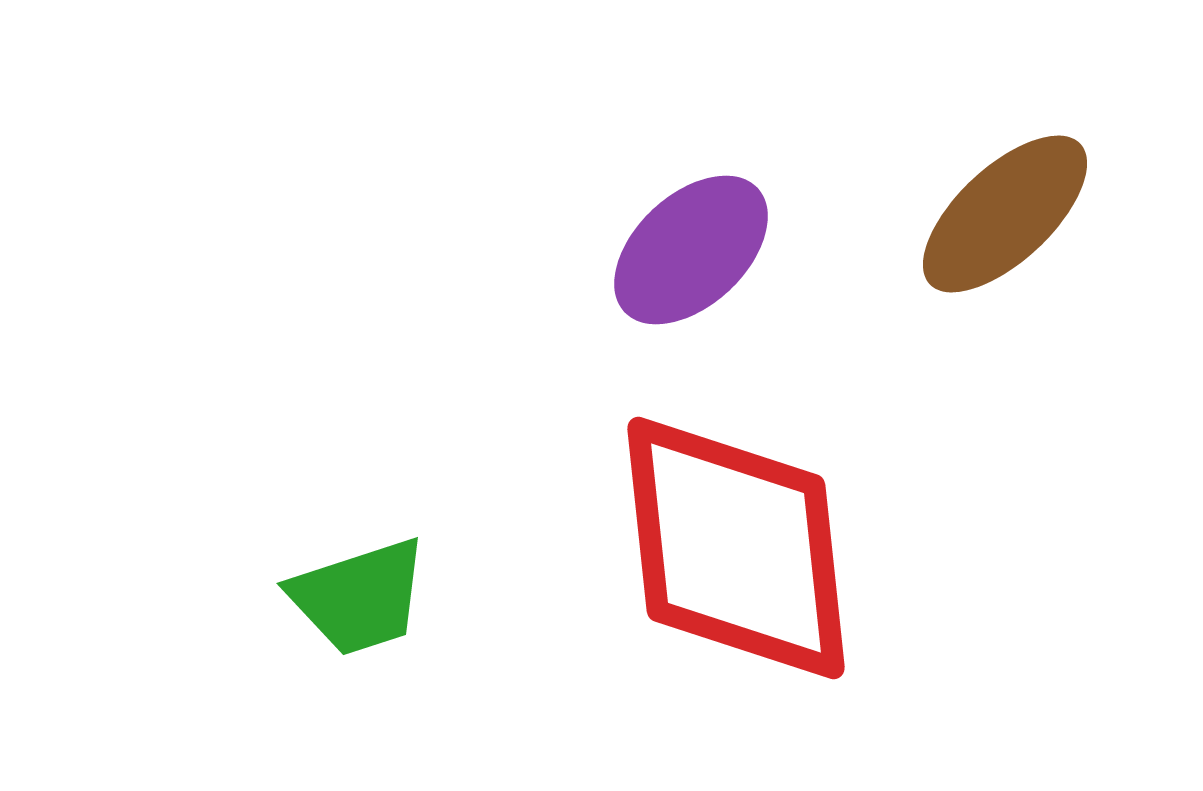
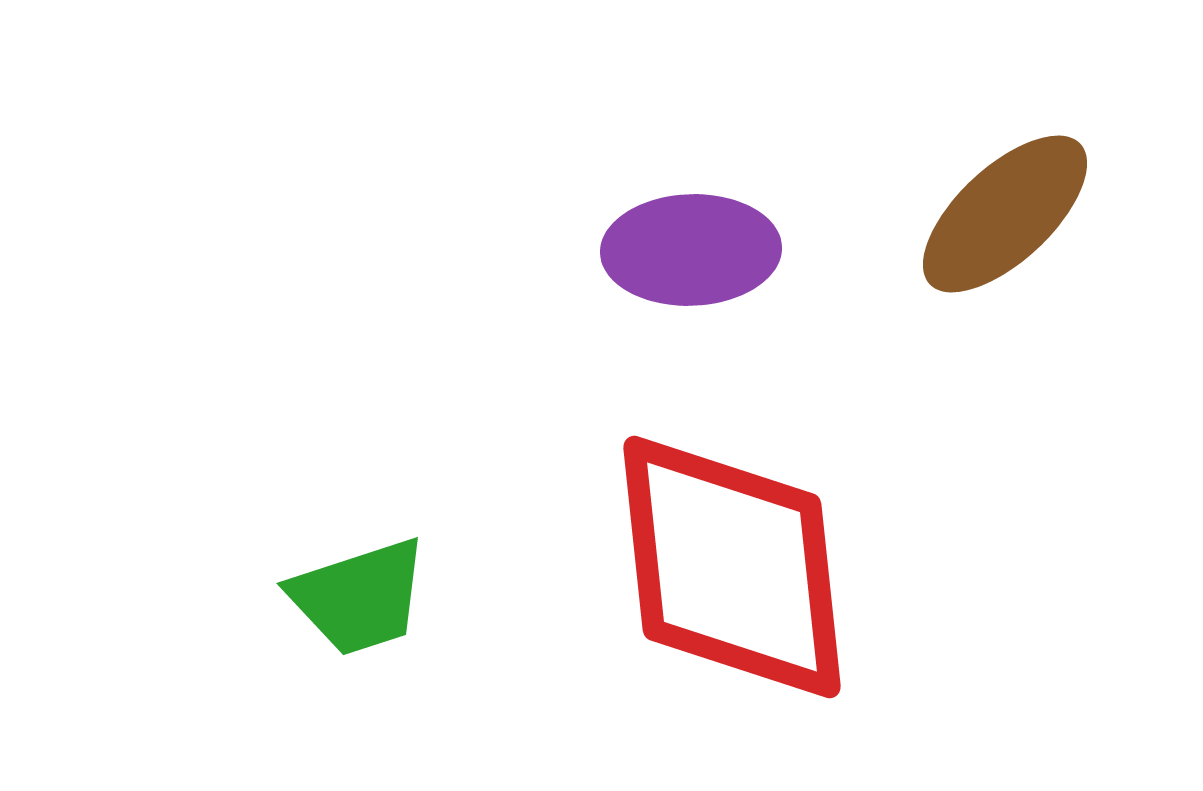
purple ellipse: rotated 41 degrees clockwise
red diamond: moved 4 px left, 19 px down
